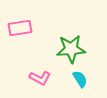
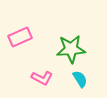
pink rectangle: moved 9 px down; rotated 15 degrees counterclockwise
pink L-shape: moved 2 px right
